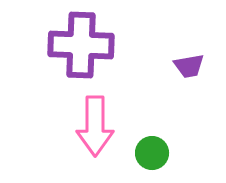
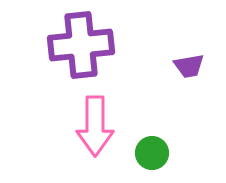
purple cross: rotated 8 degrees counterclockwise
